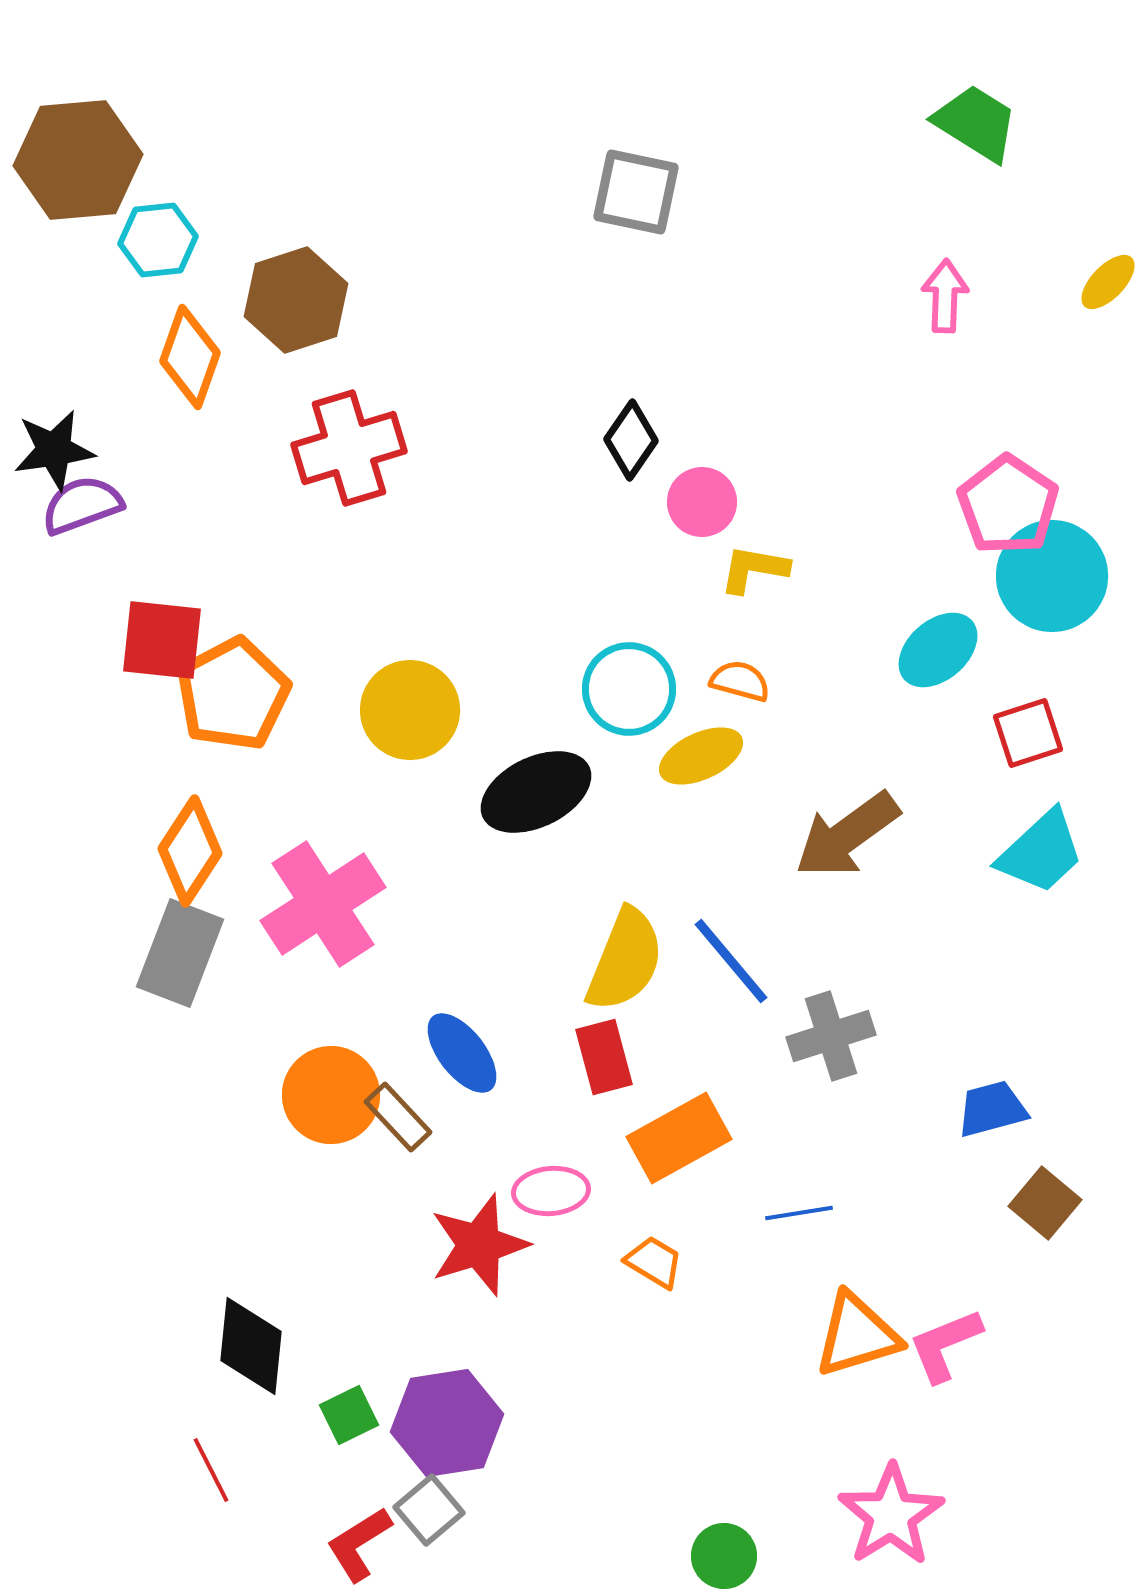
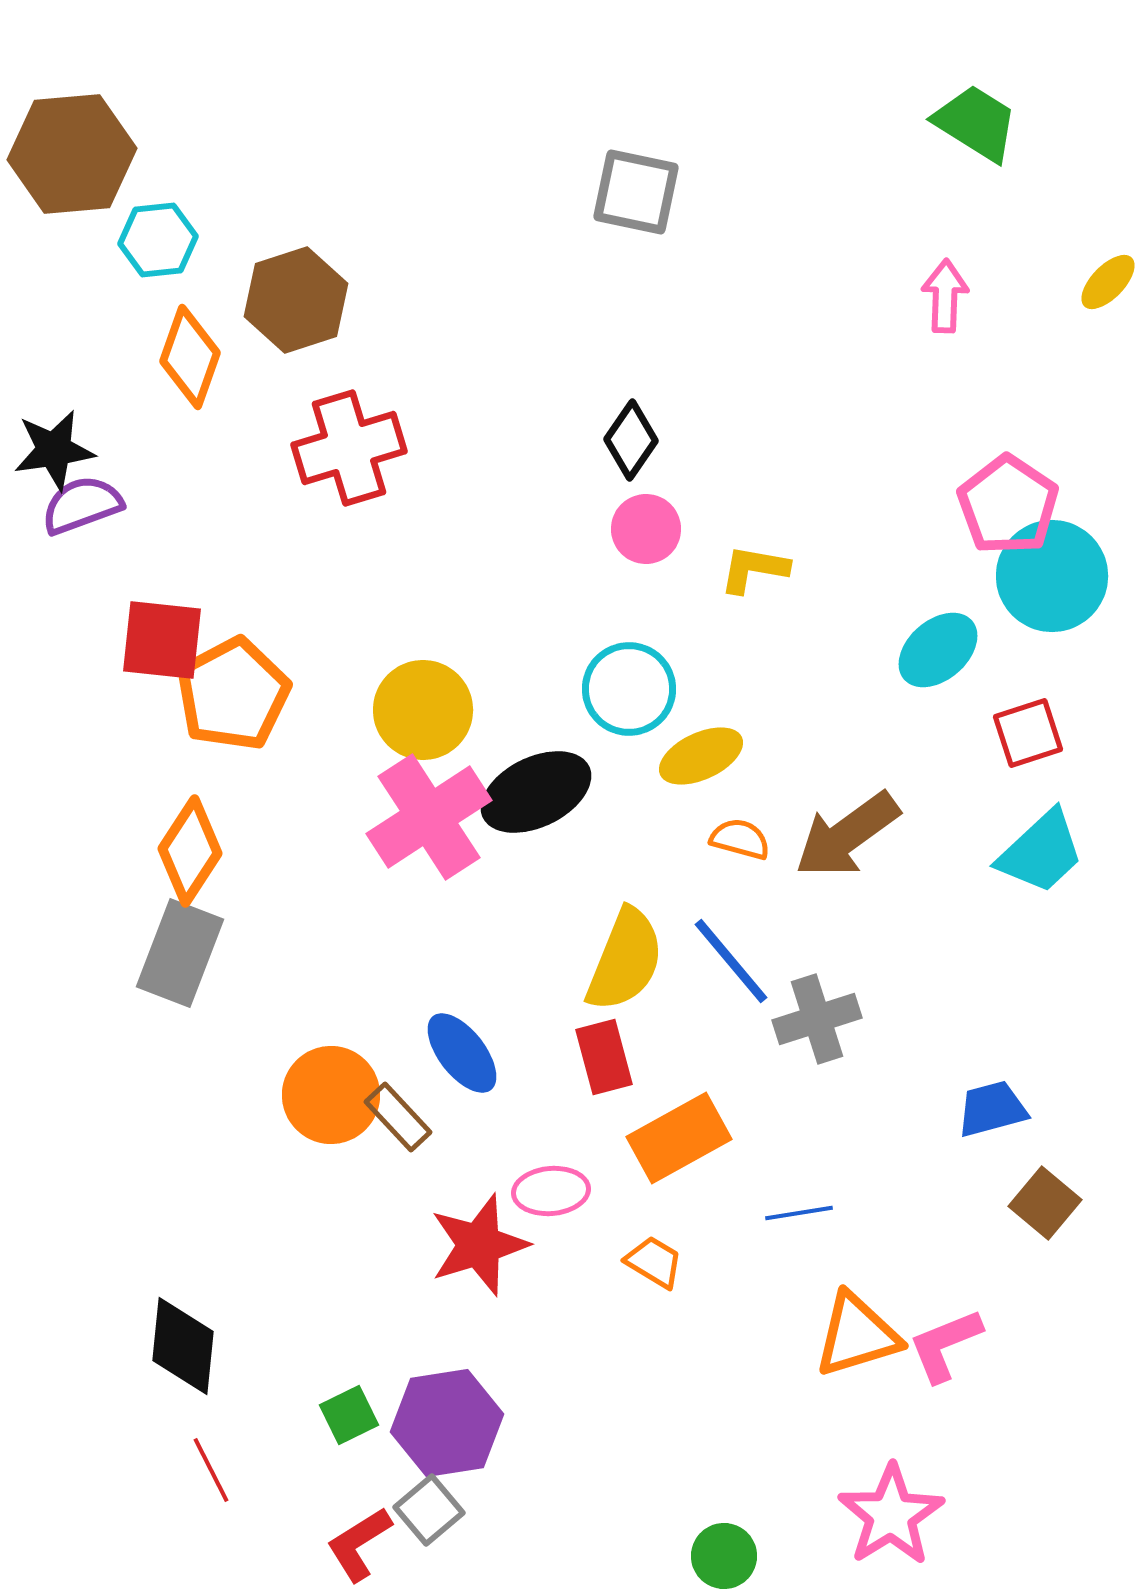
brown hexagon at (78, 160): moved 6 px left, 6 px up
pink circle at (702, 502): moved 56 px left, 27 px down
orange semicircle at (740, 681): moved 158 px down
yellow circle at (410, 710): moved 13 px right
pink cross at (323, 904): moved 106 px right, 87 px up
gray cross at (831, 1036): moved 14 px left, 17 px up
black diamond at (251, 1346): moved 68 px left
